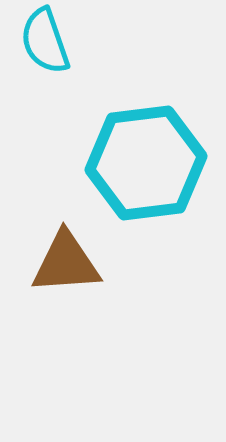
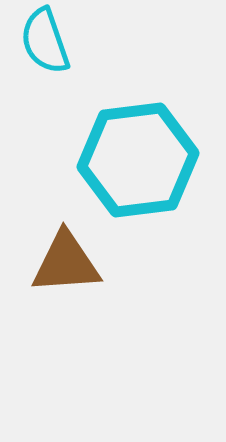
cyan hexagon: moved 8 px left, 3 px up
